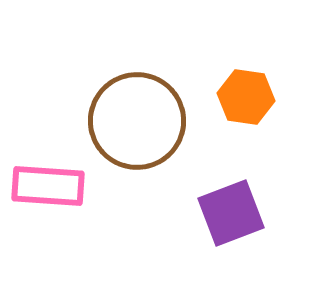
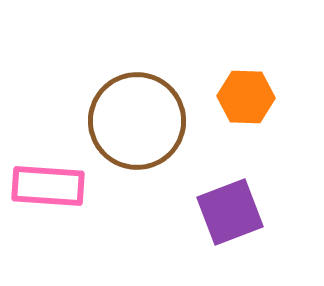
orange hexagon: rotated 6 degrees counterclockwise
purple square: moved 1 px left, 1 px up
